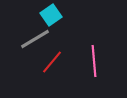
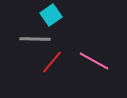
gray line: rotated 32 degrees clockwise
pink line: rotated 56 degrees counterclockwise
